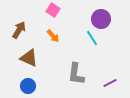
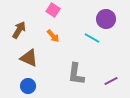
purple circle: moved 5 px right
cyan line: rotated 28 degrees counterclockwise
purple line: moved 1 px right, 2 px up
